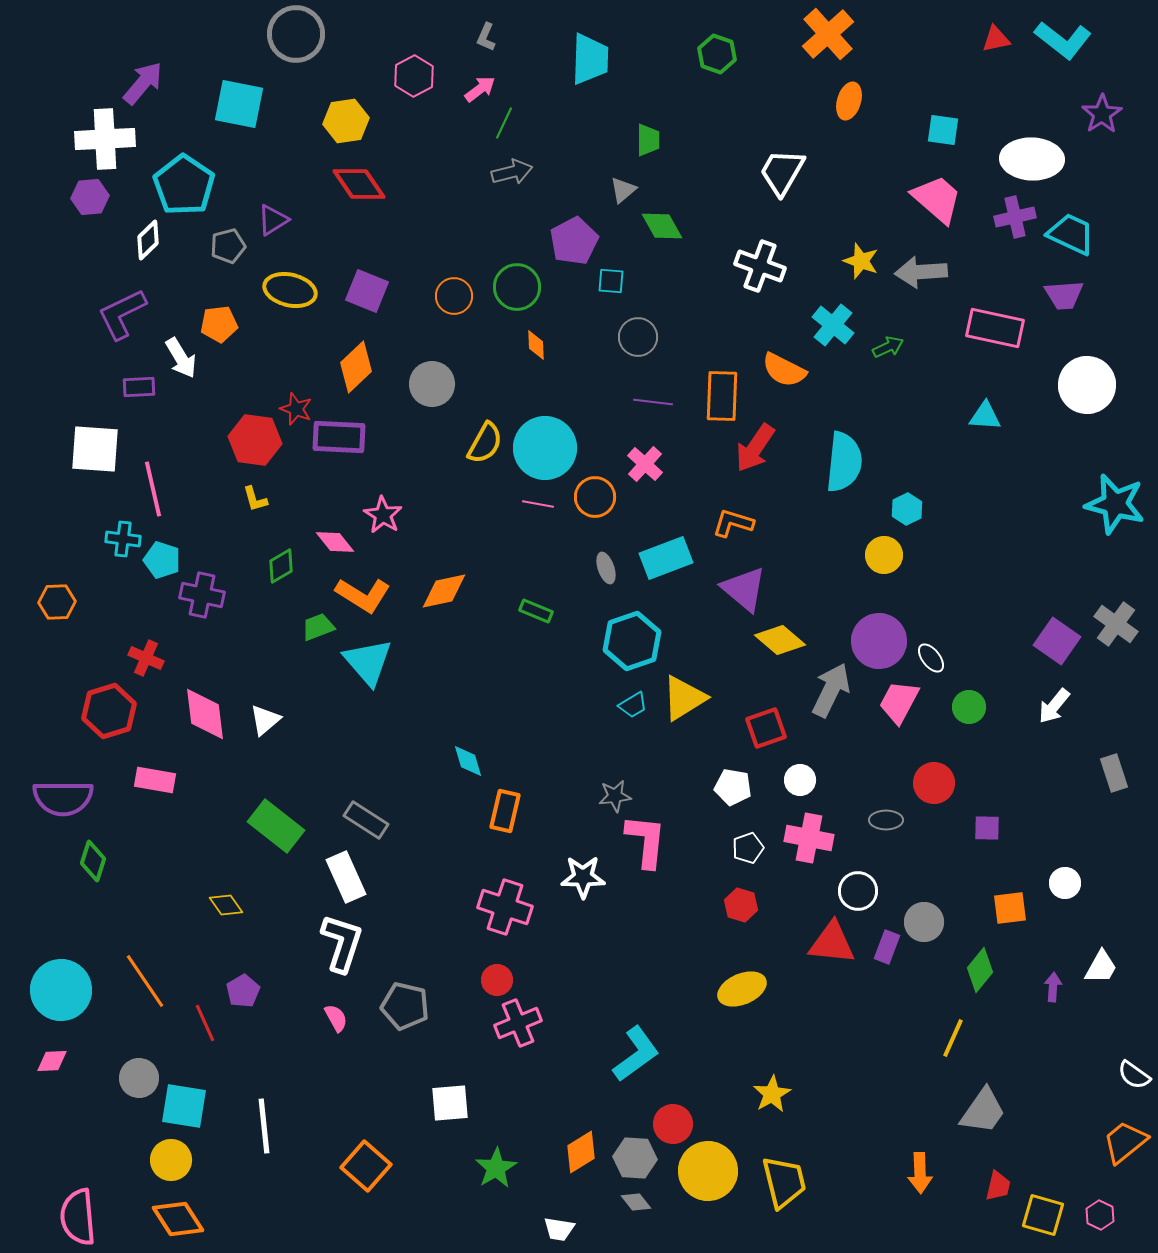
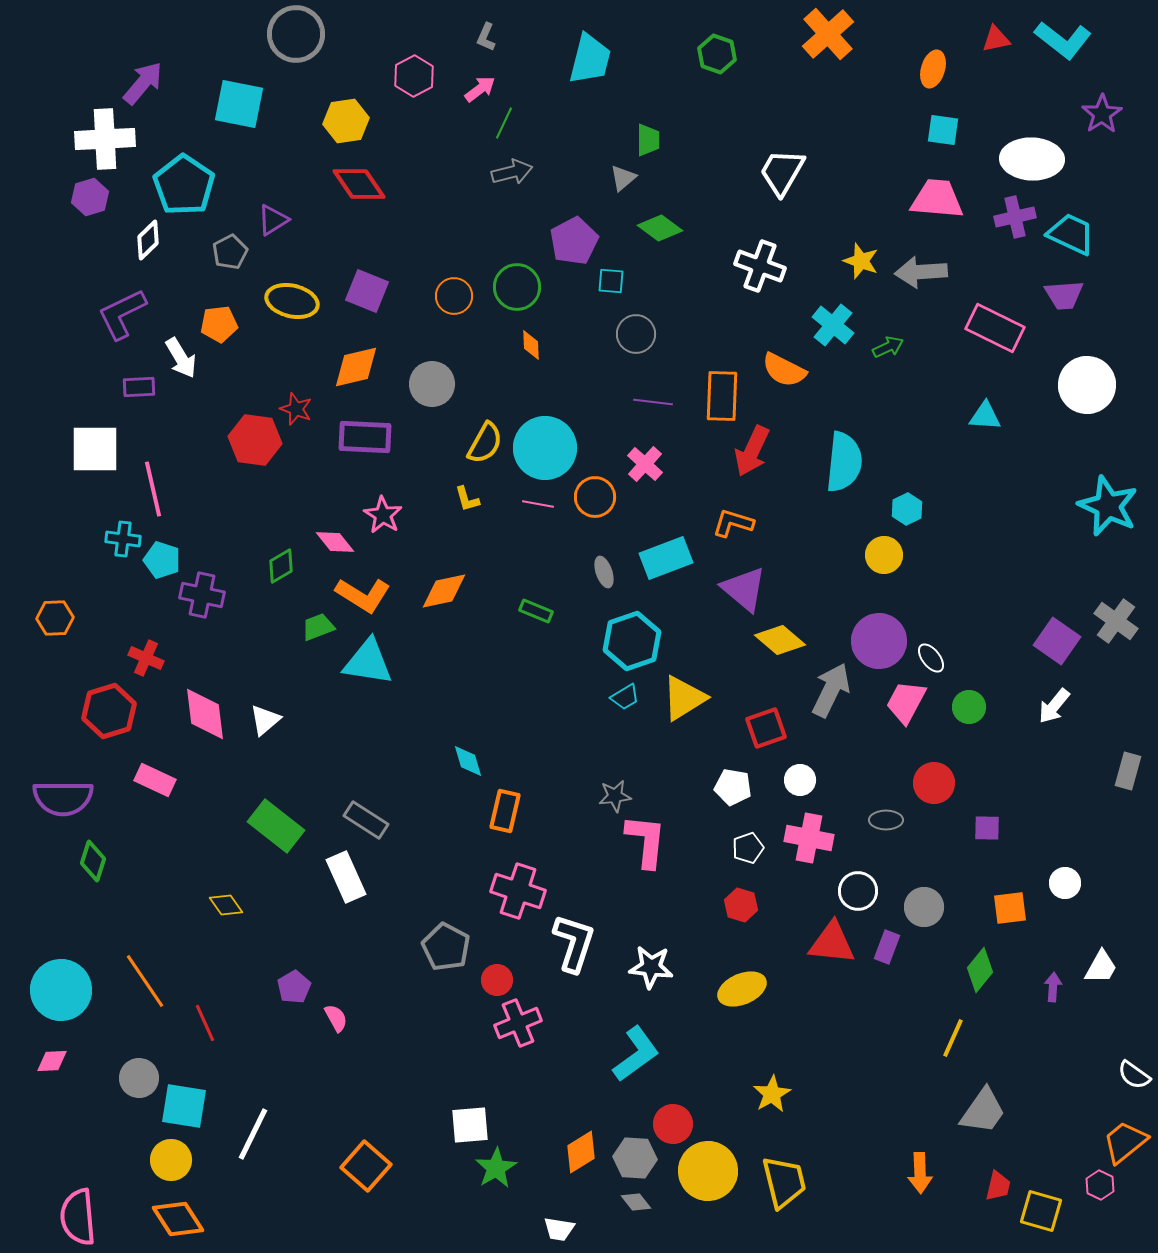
cyan trapezoid at (590, 59): rotated 12 degrees clockwise
orange ellipse at (849, 101): moved 84 px right, 32 px up
gray triangle at (623, 190): moved 12 px up
purple hexagon at (90, 197): rotated 12 degrees counterclockwise
pink trapezoid at (937, 199): rotated 36 degrees counterclockwise
green diamond at (662, 226): moved 2 px left, 2 px down; rotated 24 degrees counterclockwise
gray pentagon at (228, 246): moved 2 px right, 6 px down; rotated 12 degrees counterclockwise
yellow ellipse at (290, 290): moved 2 px right, 11 px down
pink rectangle at (995, 328): rotated 14 degrees clockwise
gray circle at (638, 337): moved 2 px left, 3 px up
orange diamond at (536, 345): moved 5 px left
orange diamond at (356, 367): rotated 30 degrees clockwise
purple rectangle at (339, 437): moved 26 px right
red arrow at (755, 448): moved 3 px left, 3 px down; rotated 9 degrees counterclockwise
white square at (95, 449): rotated 4 degrees counterclockwise
yellow L-shape at (255, 499): moved 212 px right
cyan star at (1115, 504): moved 7 px left, 2 px down; rotated 10 degrees clockwise
gray ellipse at (606, 568): moved 2 px left, 4 px down
orange hexagon at (57, 602): moved 2 px left, 16 px down
gray cross at (1116, 624): moved 3 px up
cyan triangle at (368, 662): rotated 40 degrees counterclockwise
pink trapezoid at (899, 702): moved 7 px right
cyan trapezoid at (633, 705): moved 8 px left, 8 px up
gray rectangle at (1114, 773): moved 14 px right, 2 px up; rotated 33 degrees clockwise
pink rectangle at (155, 780): rotated 15 degrees clockwise
white star at (583, 877): moved 68 px right, 90 px down; rotated 6 degrees clockwise
pink cross at (505, 907): moved 13 px right, 16 px up
gray circle at (924, 922): moved 15 px up
white L-shape at (342, 943): moved 232 px right
purple pentagon at (243, 991): moved 51 px right, 4 px up
gray pentagon at (405, 1006): moved 41 px right, 59 px up; rotated 15 degrees clockwise
white square at (450, 1103): moved 20 px right, 22 px down
white line at (264, 1126): moved 11 px left, 8 px down; rotated 32 degrees clockwise
yellow square at (1043, 1215): moved 2 px left, 4 px up
pink hexagon at (1100, 1215): moved 30 px up
